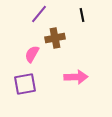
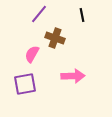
brown cross: rotated 30 degrees clockwise
pink arrow: moved 3 px left, 1 px up
